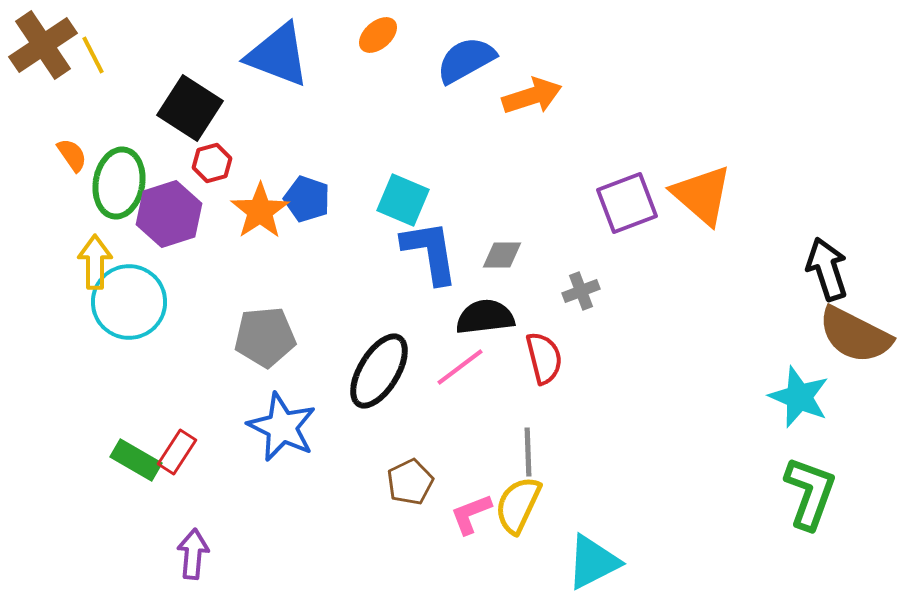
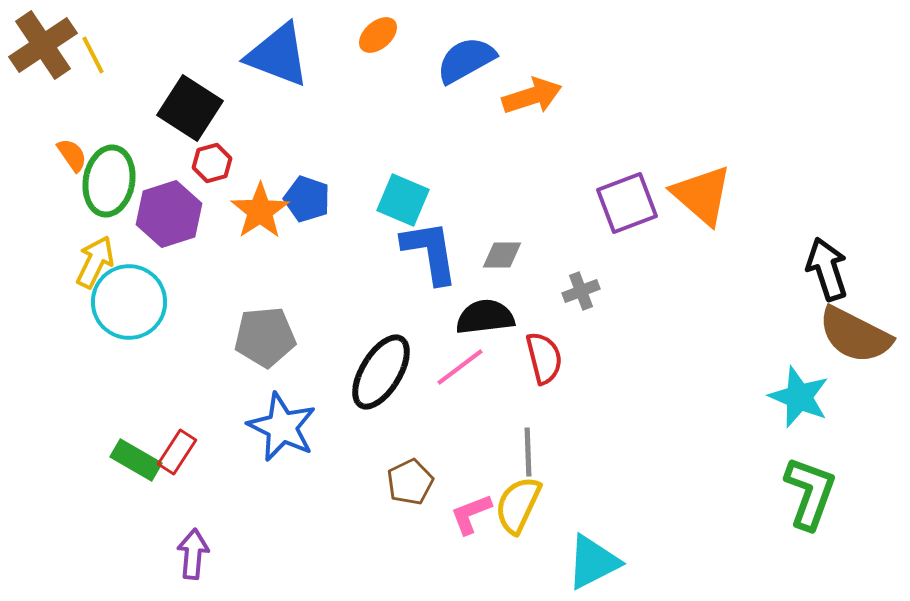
green ellipse: moved 10 px left, 2 px up
yellow arrow: rotated 26 degrees clockwise
black ellipse: moved 2 px right, 1 px down
